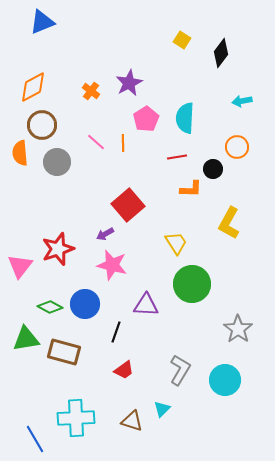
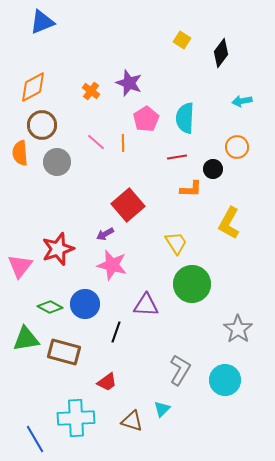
purple star: rotated 24 degrees counterclockwise
red trapezoid: moved 17 px left, 12 px down
